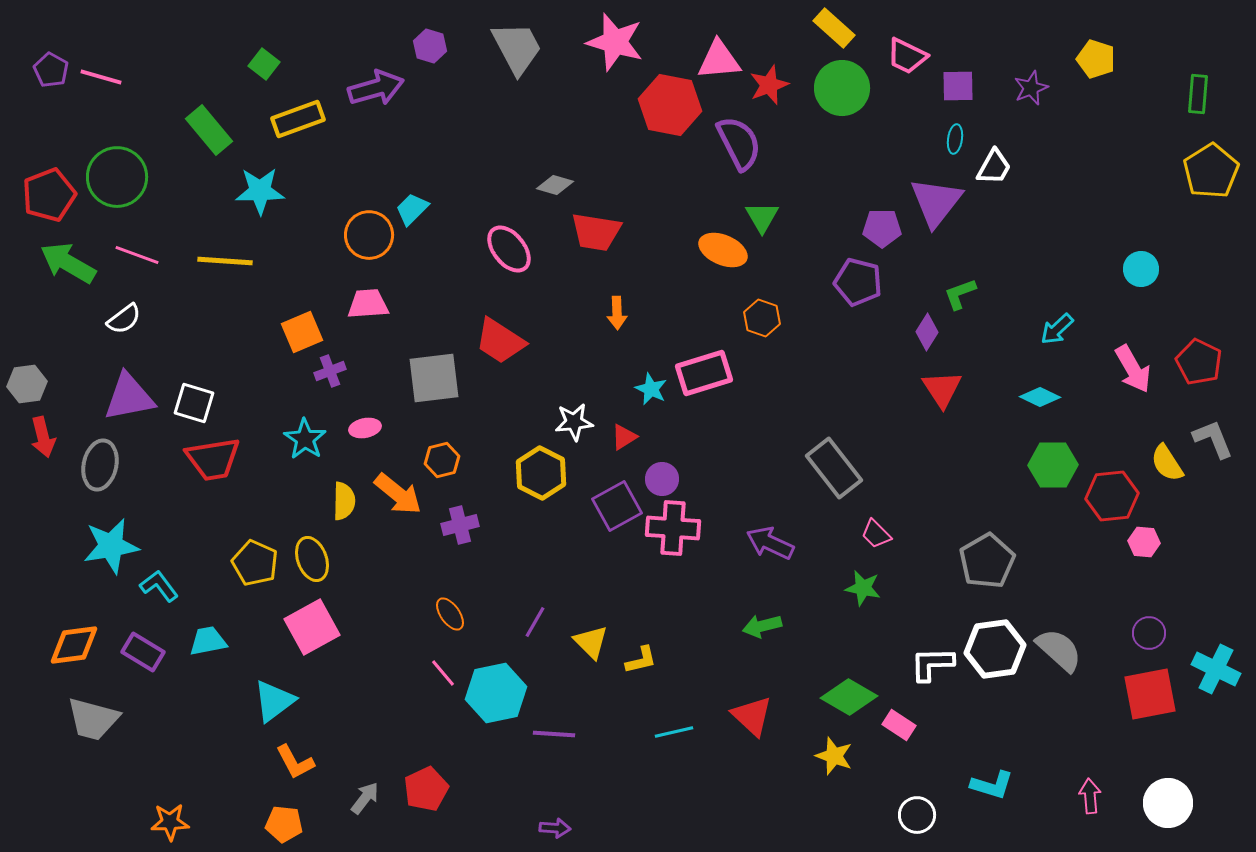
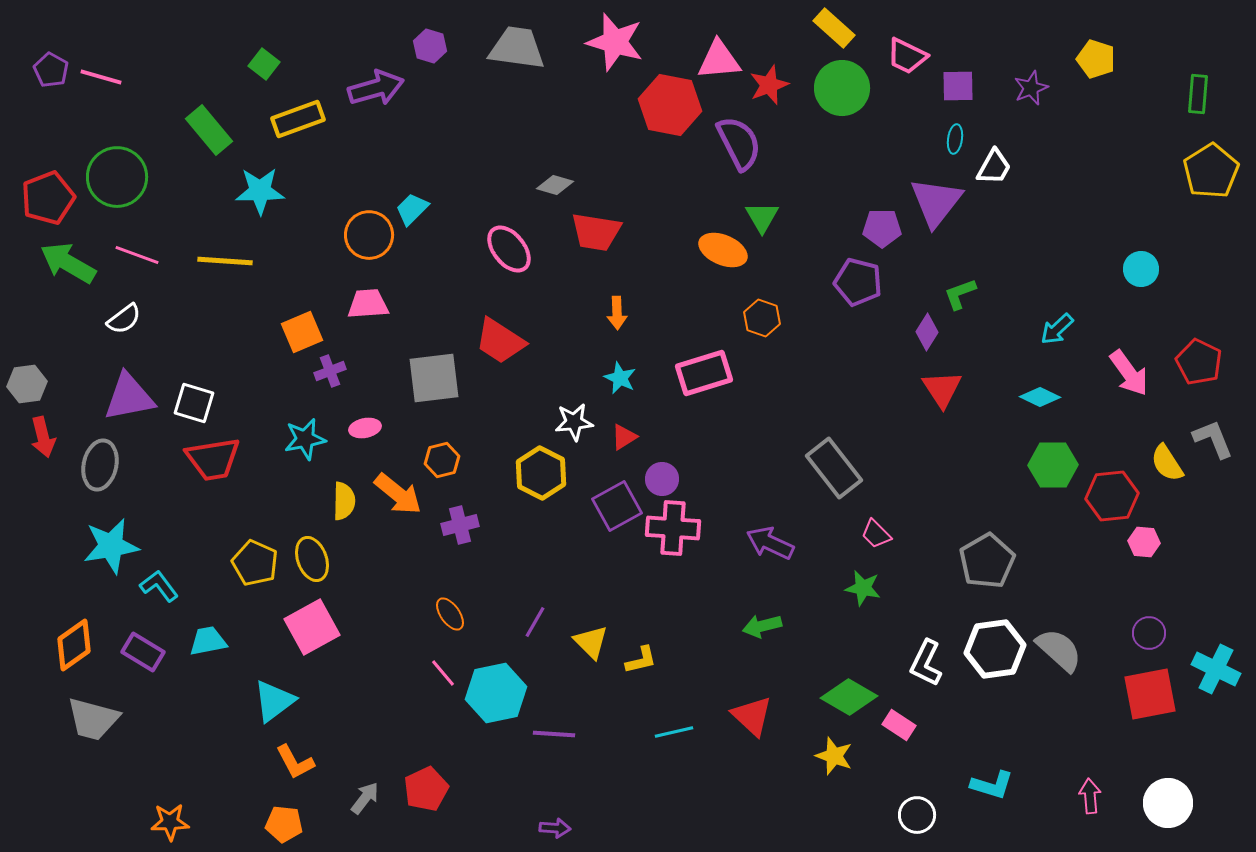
gray trapezoid at (517, 48): rotated 54 degrees counterclockwise
red pentagon at (49, 195): moved 1 px left, 3 px down
pink arrow at (1133, 369): moved 4 px left, 4 px down; rotated 6 degrees counterclockwise
cyan star at (651, 389): moved 31 px left, 11 px up
cyan star at (305, 439): rotated 27 degrees clockwise
orange diamond at (74, 645): rotated 28 degrees counterclockwise
white L-shape at (932, 664): moved 6 px left, 1 px up; rotated 63 degrees counterclockwise
